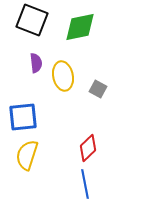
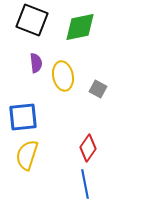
red diamond: rotated 12 degrees counterclockwise
